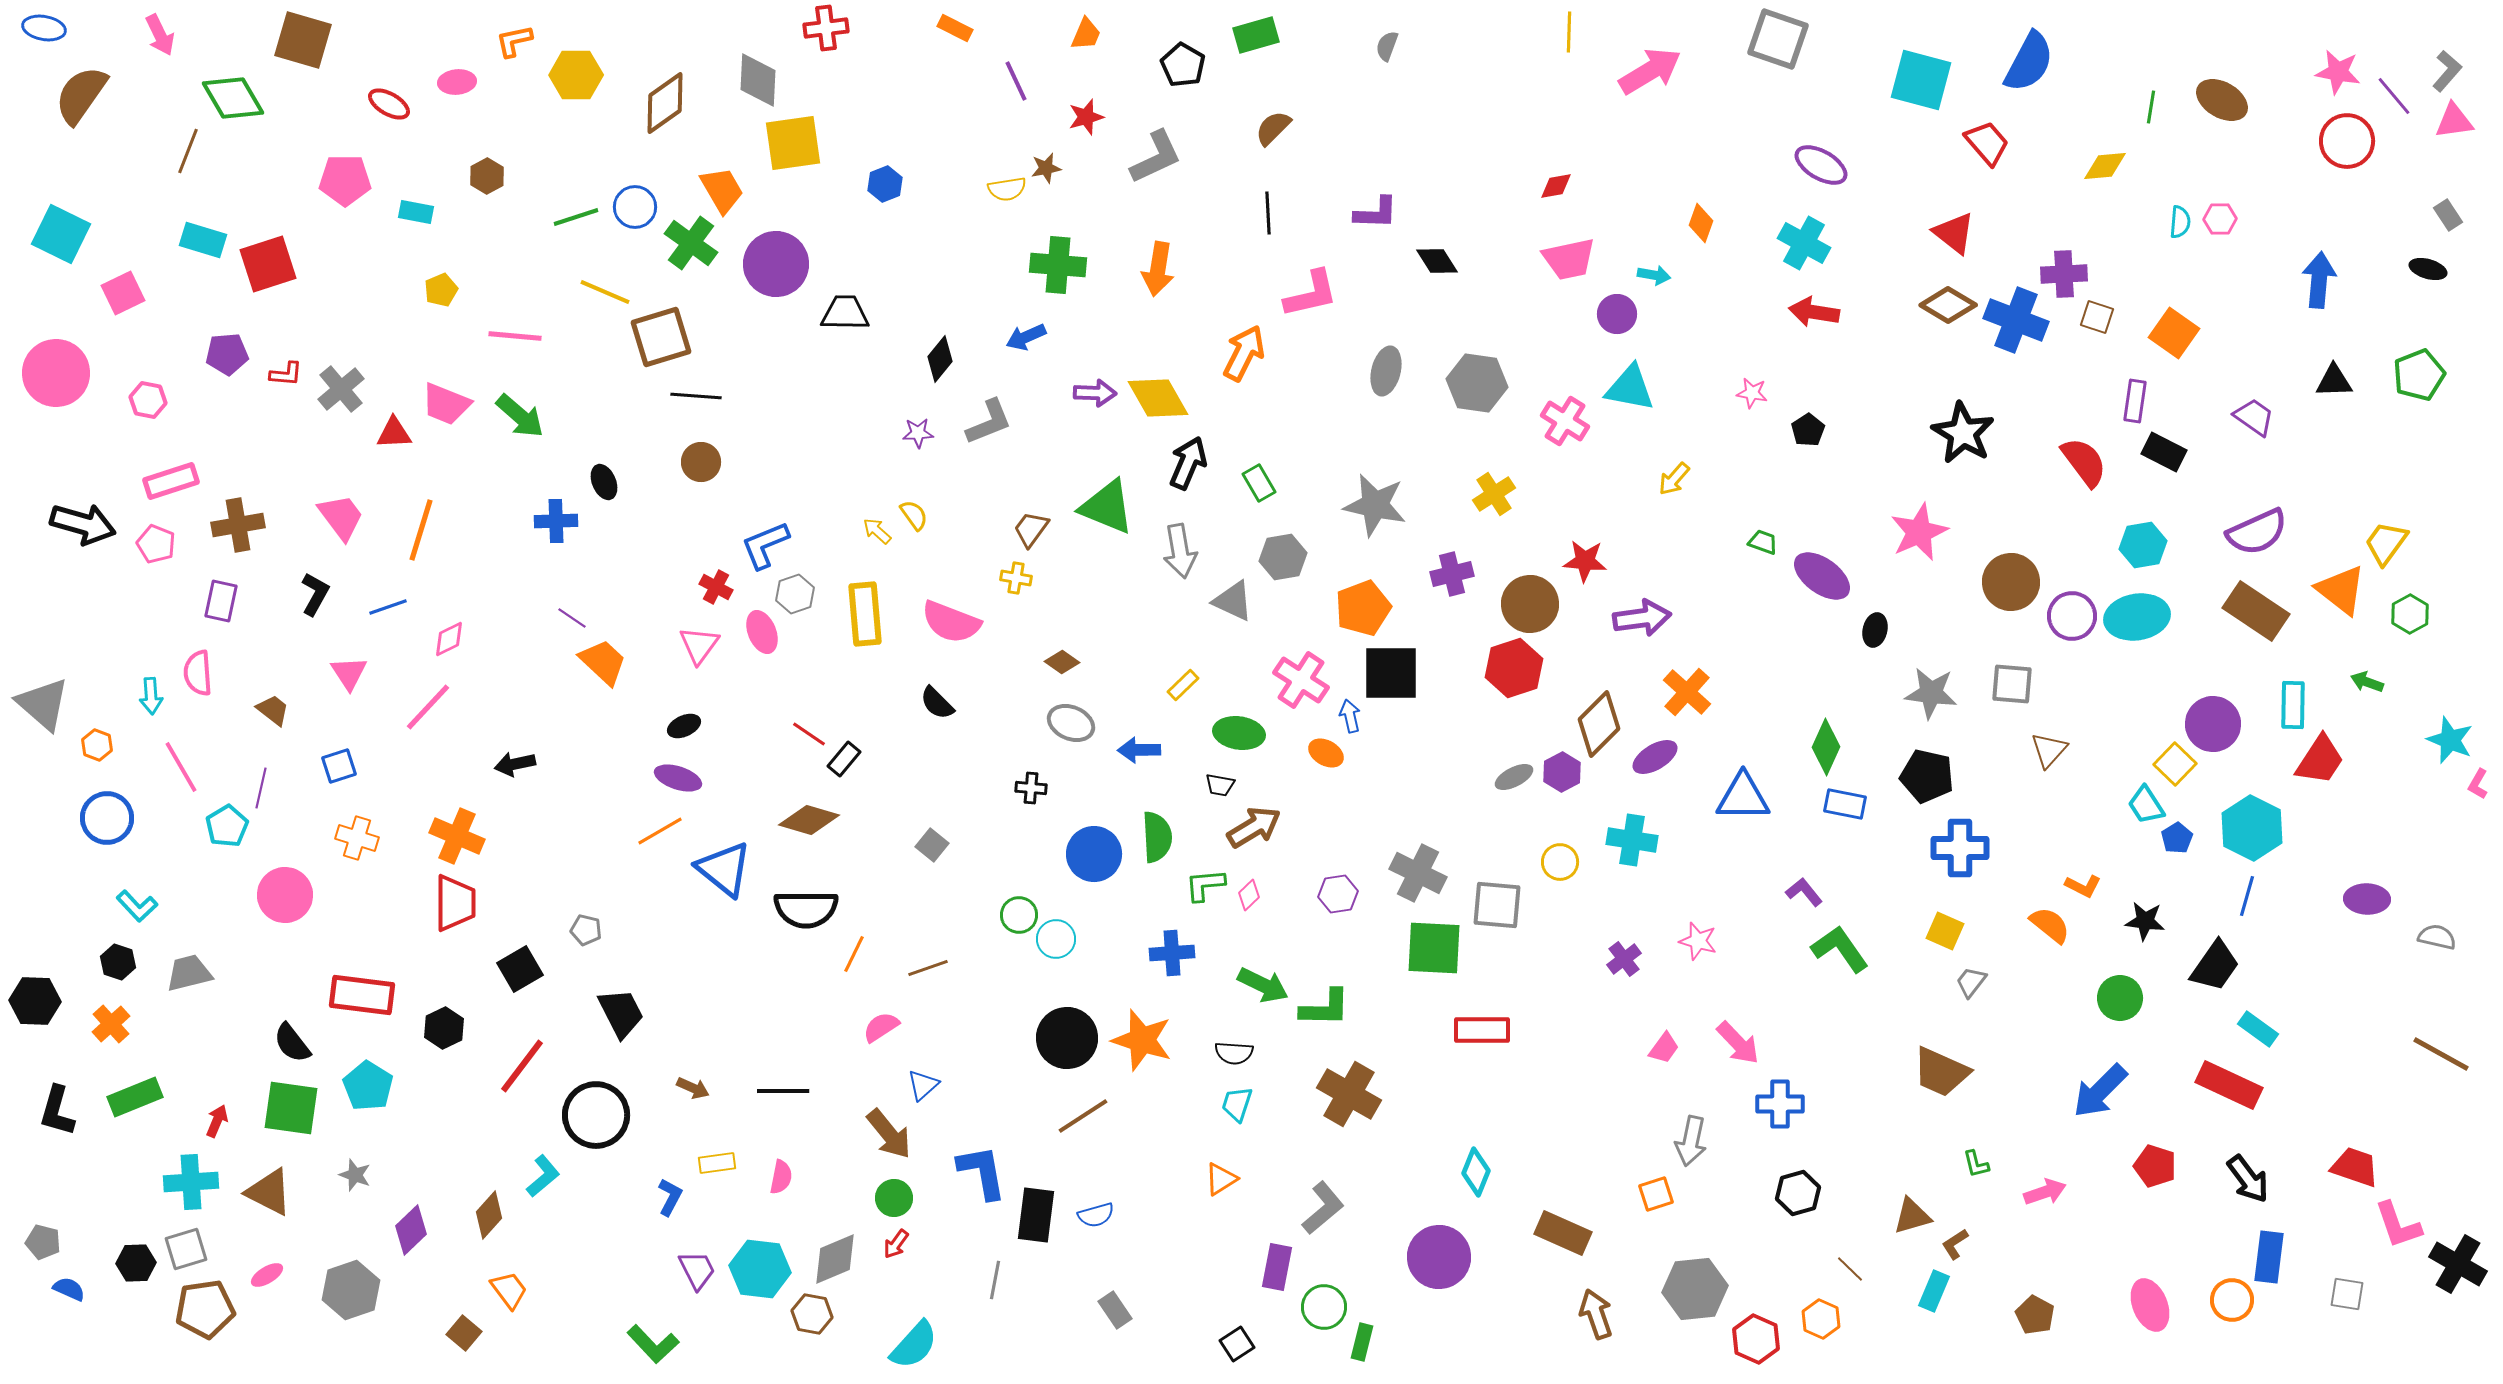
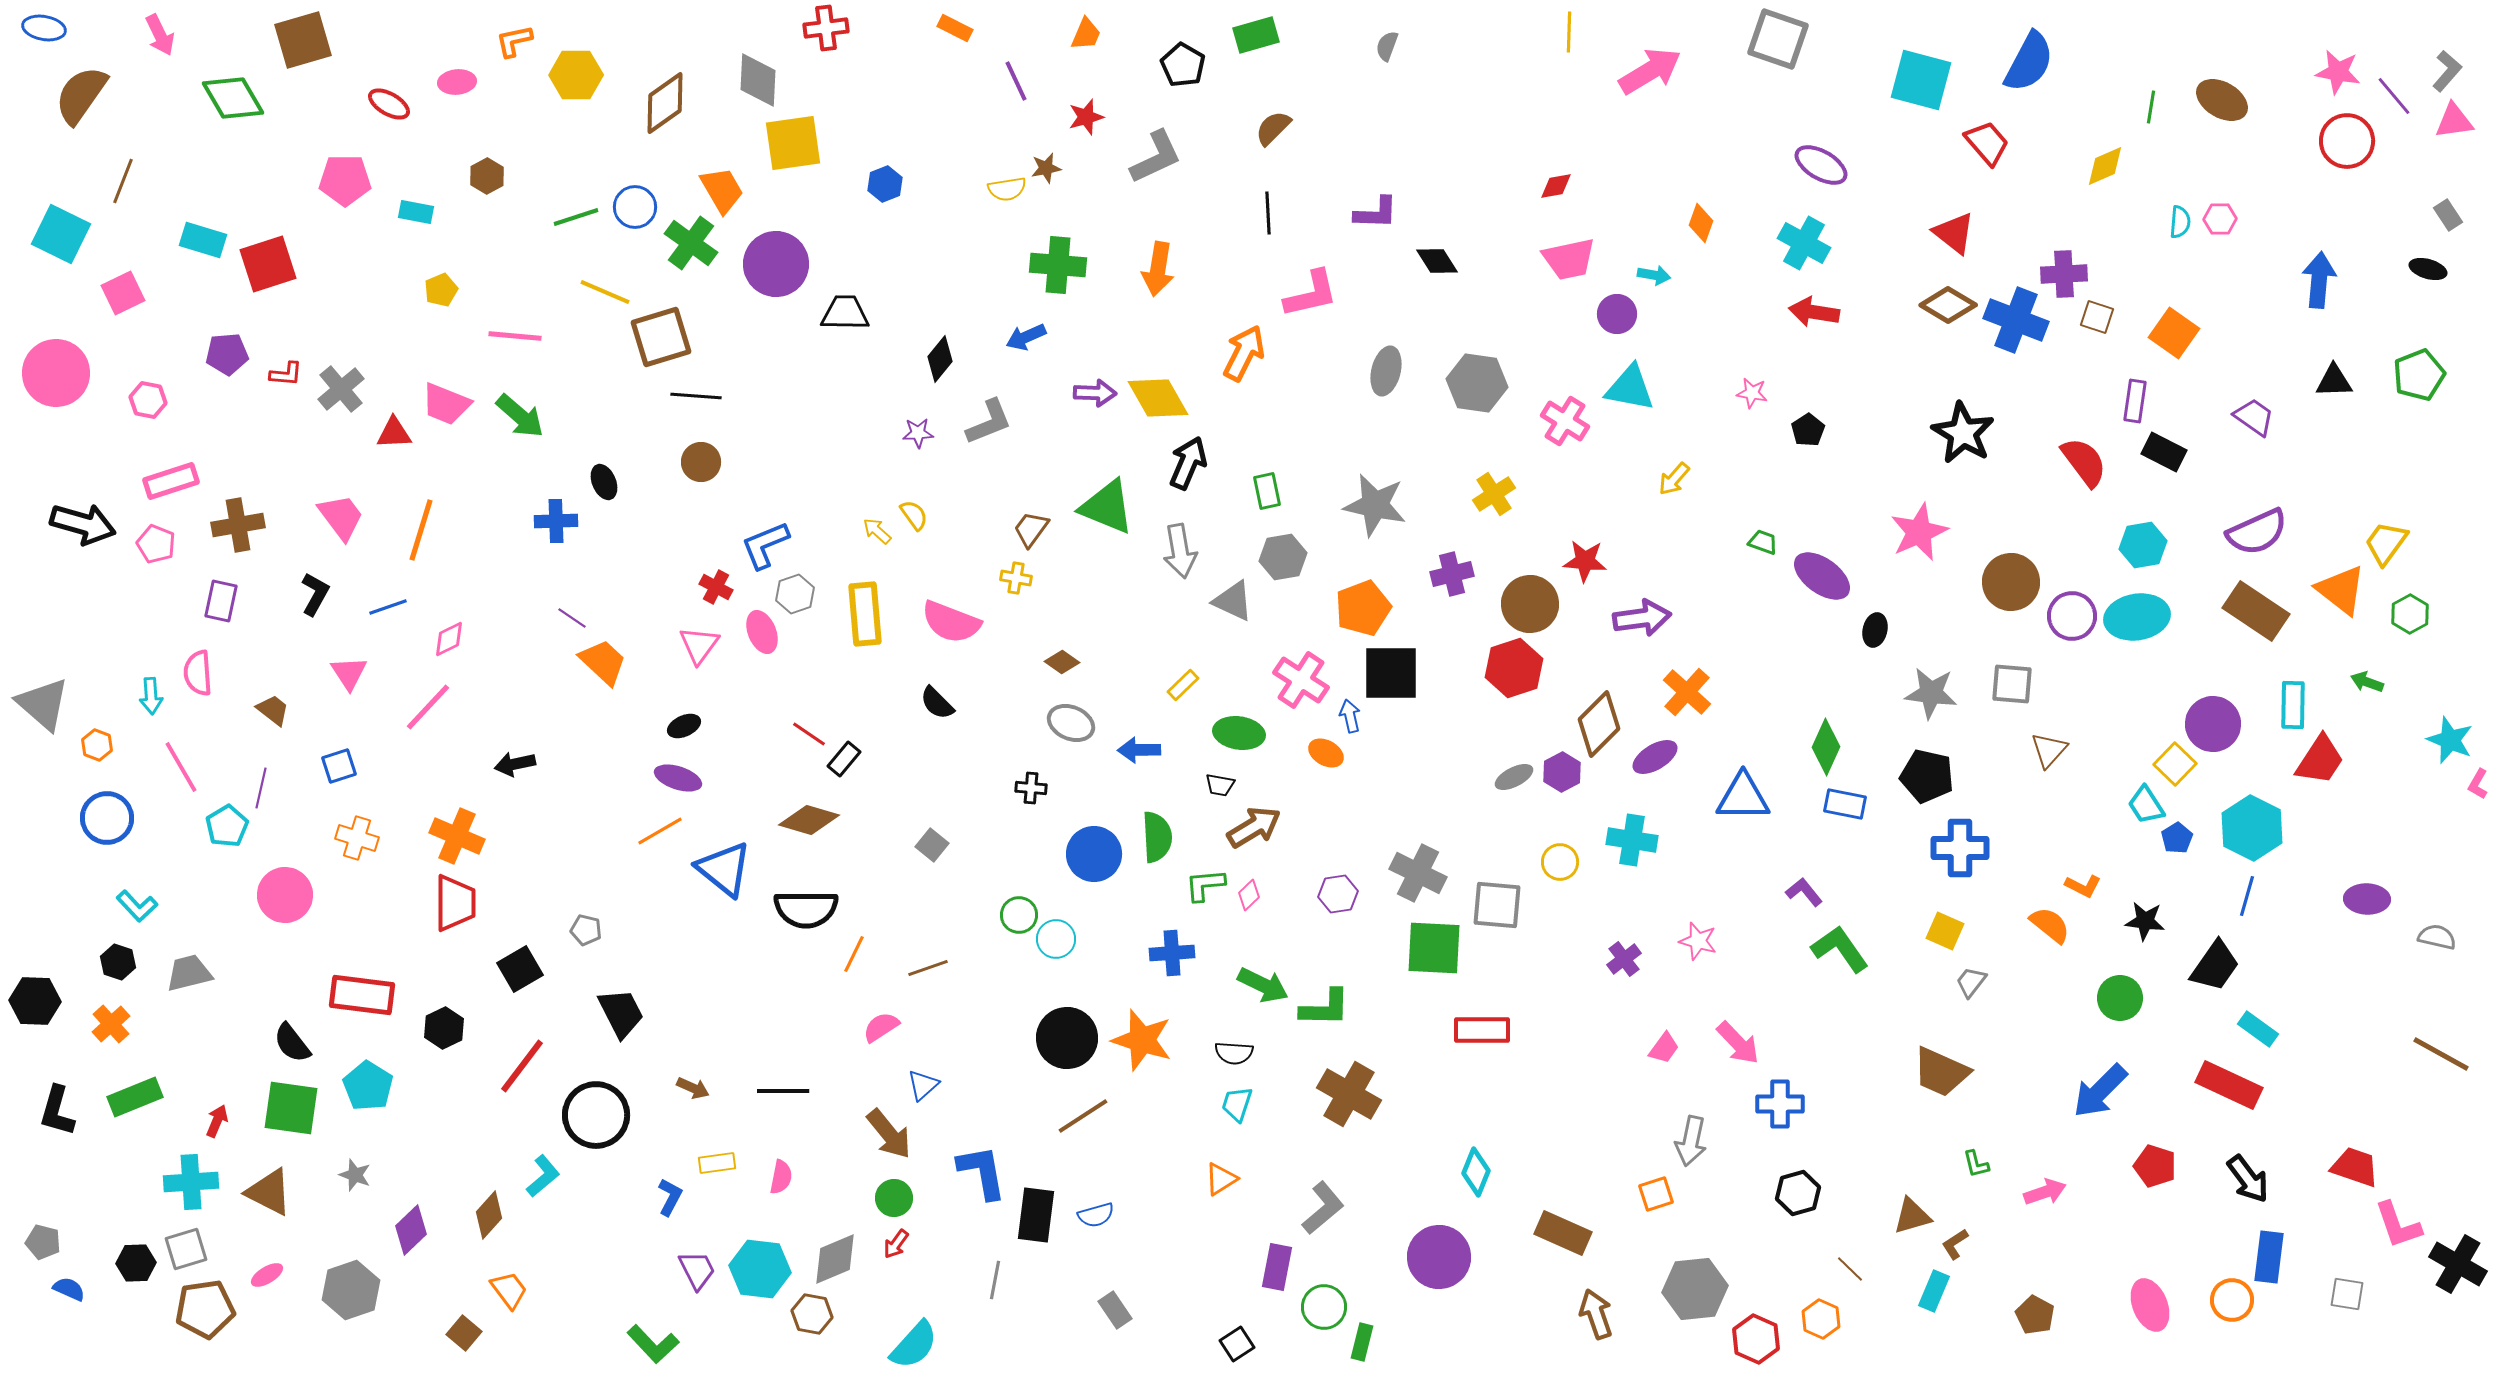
brown square at (303, 40): rotated 32 degrees counterclockwise
brown line at (188, 151): moved 65 px left, 30 px down
yellow diamond at (2105, 166): rotated 18 degrees counterclockwise
green rectangle at (1259, 483): moved 8 px right, 8 px down; rotated 18 degrees clockwise
